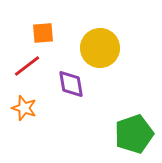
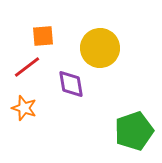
orange square: moved 3 px down
red line: moved 1 px down
green pentagon: moved 3 px up
